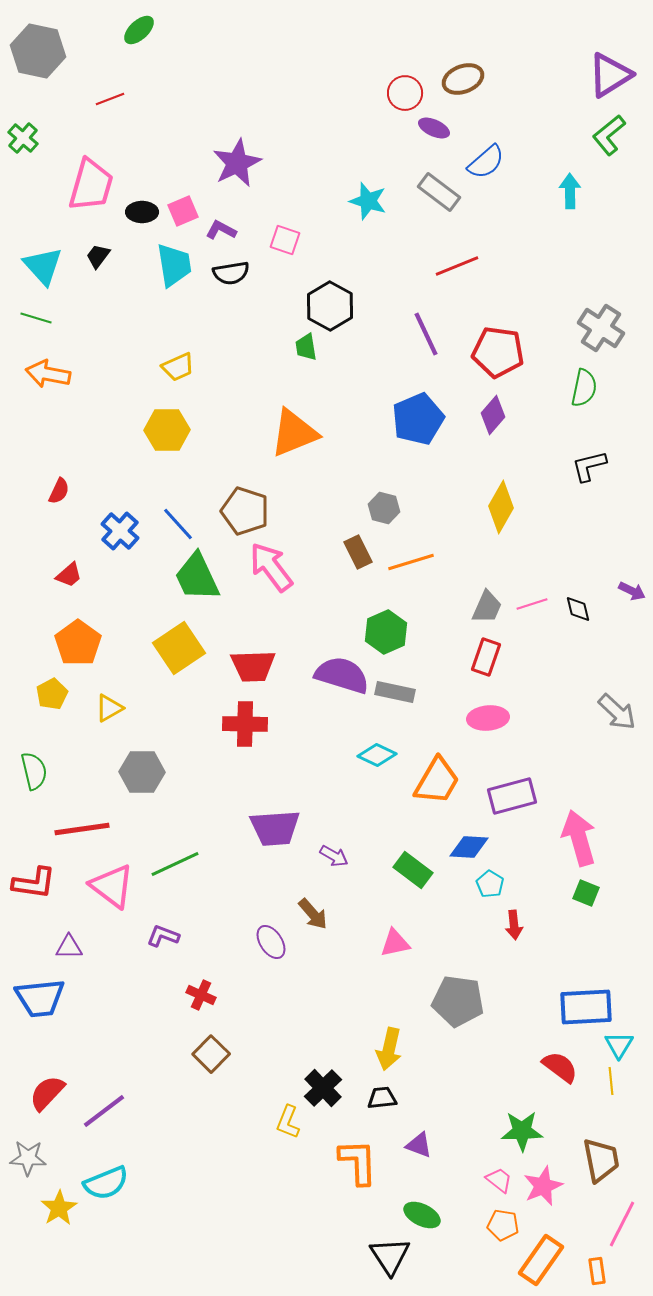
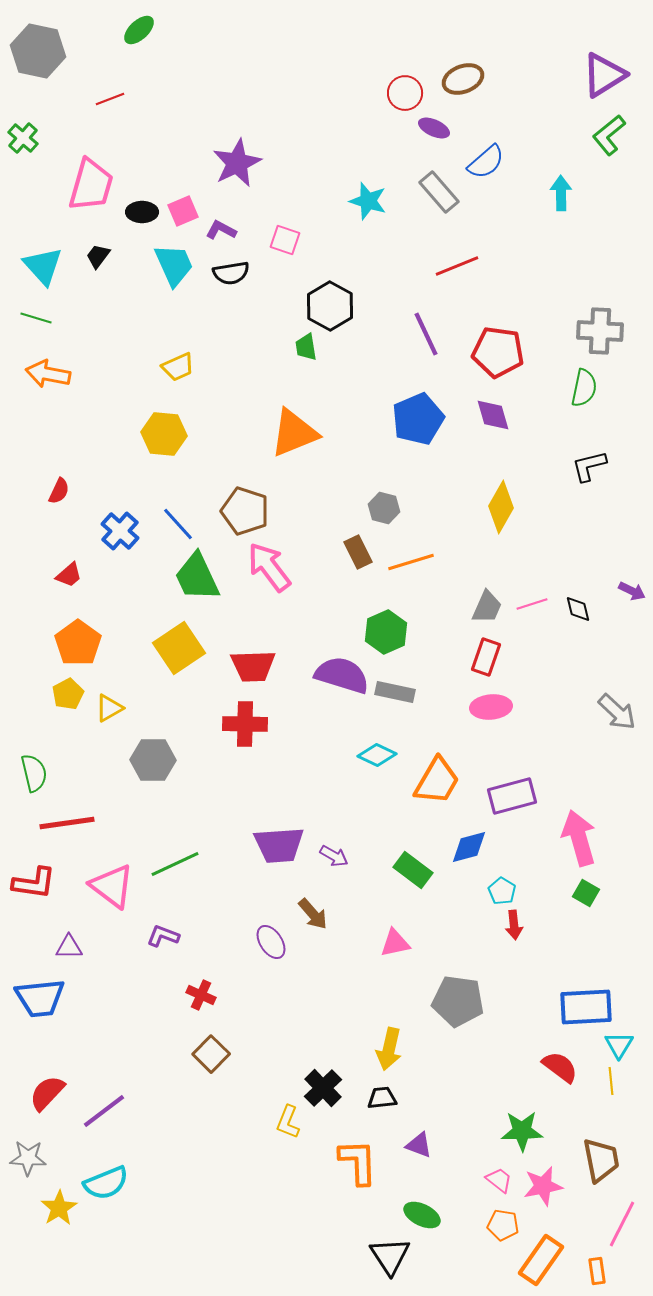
purple triangle at (610, 75): moved 6 px left
cyan arrow at (570, 191): moved 9 px left, 2 px down
gray rectangle at (439, 192): rotated 12 degrees clockwise
cyan trapezoid at (174, 265): rotated 15 degrees counterclockwise
gray cross at (601, 328): moved 1 px left, 3 px down; rotated 30 degrees counterclockwise
purple diamond at (493, 415): rotated 57 degrees counterclockwise
yellow hexagon at (167, 430): moved 3 px left, 4 px down; rotated 6 degrees clockwise
pink arrow at (271, 567): moved 2 px left
yellow pentagon at (52, 694): moved 16 px right
pink ellipse at (488, 718): moved 3 px right, 11 px up
green semicircle at (34, 771): moved 2 px down
gray hexagon at (142, 772): moved 11 px right, 12 px up
purple trapezoid at (275, 828): moved 4 px right, 17 px down
red line at (82, 829): moved 15 px left, 6 px up
blue diamond at (469, 847): rotated 18 degrees counterclockwise
cyan pentagon at (490, 884): moved 12 px right, 7 px down
green square at (586, 893): rotated 8 degrees clockwise
pink star at (543, 1186): rotated 12 degrees clockwise
